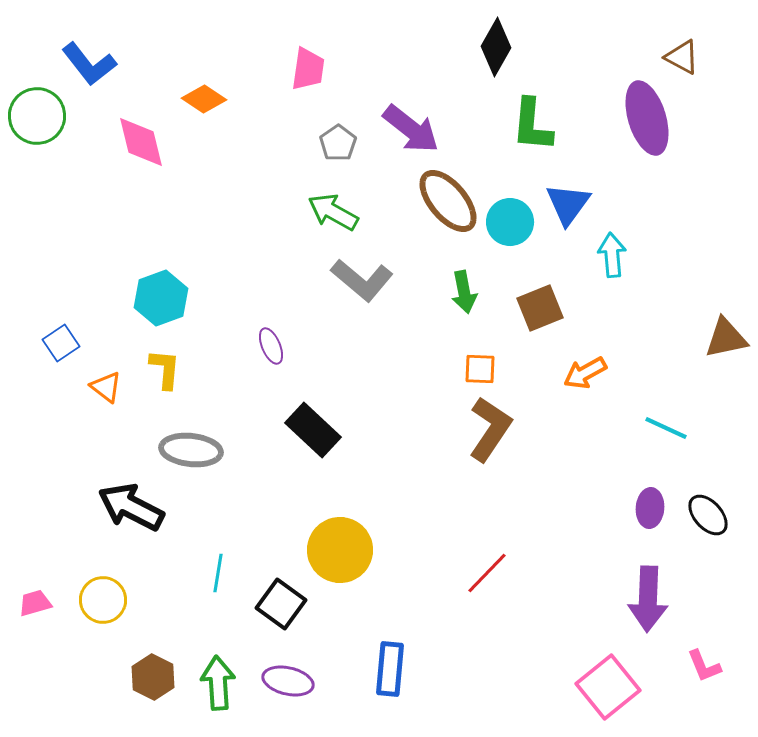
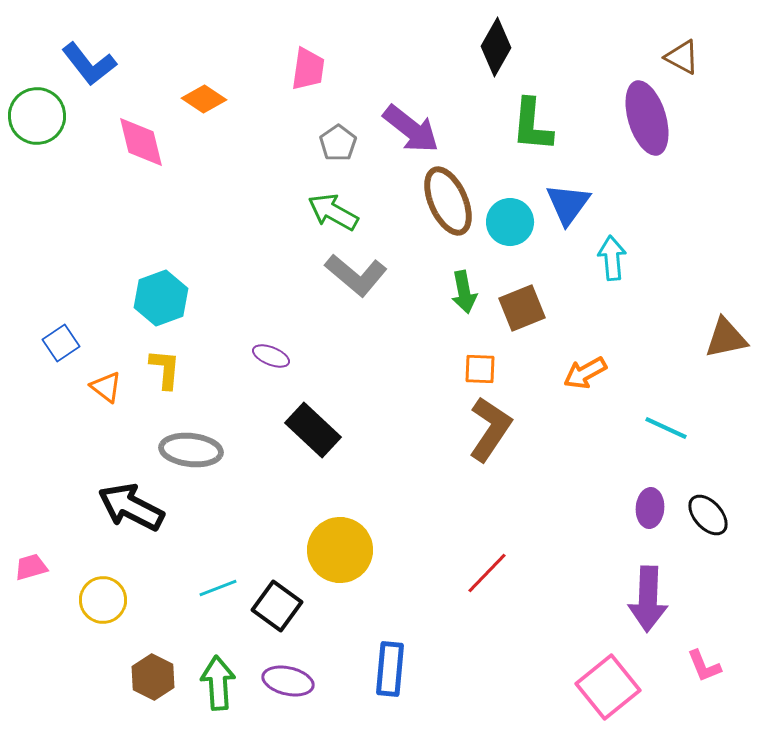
brown ellipse at (448, 201): rotated 16 degrees clockwise
cyan arrow at (612, 255): moved 3 px down
gray L-shape at (362, 280): moved 6 px left, 5 px up
brown square at (540, 308): moved 18 px left
purple ellipse at (271, 346): moved 10 px down; rotated 45 degrees counterclockwise
cyan line at (218, 573): moved 15 px down; rotated 60 degrees clockwise
pink trapezoid at (35, 603): moved 4 px left, 36 px up
black square at (281, 604): moved 4 px left, 2 px down
